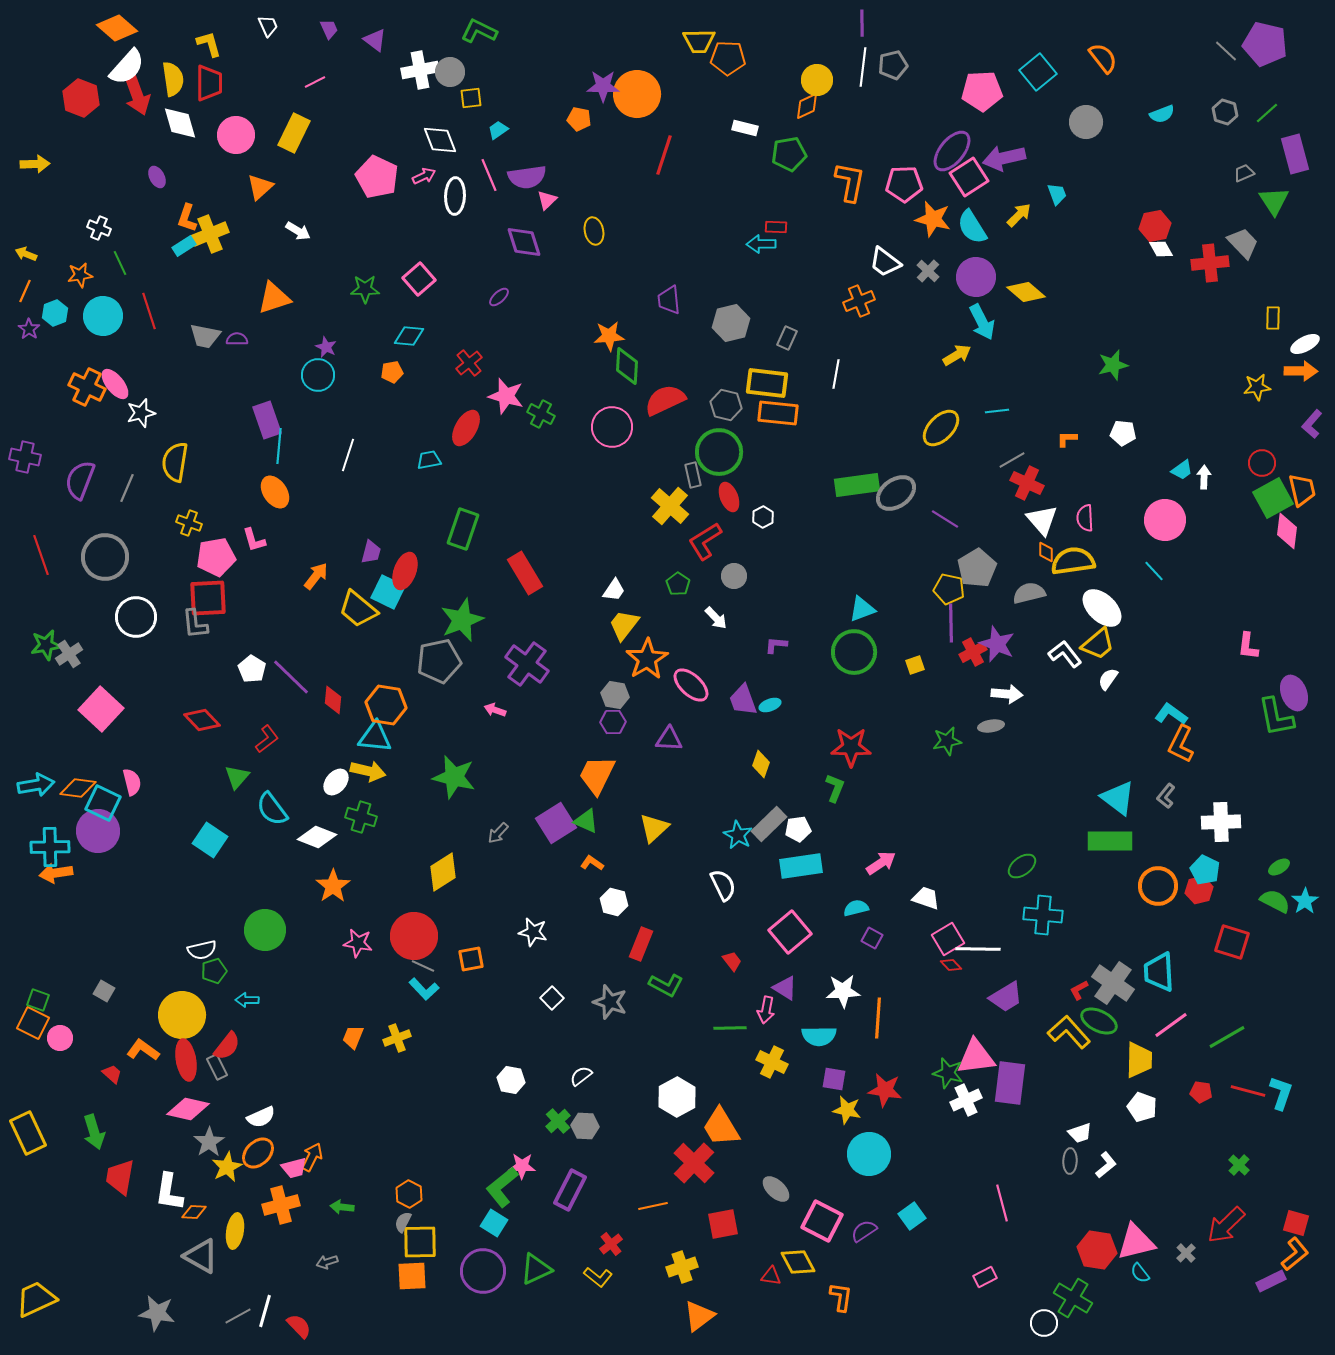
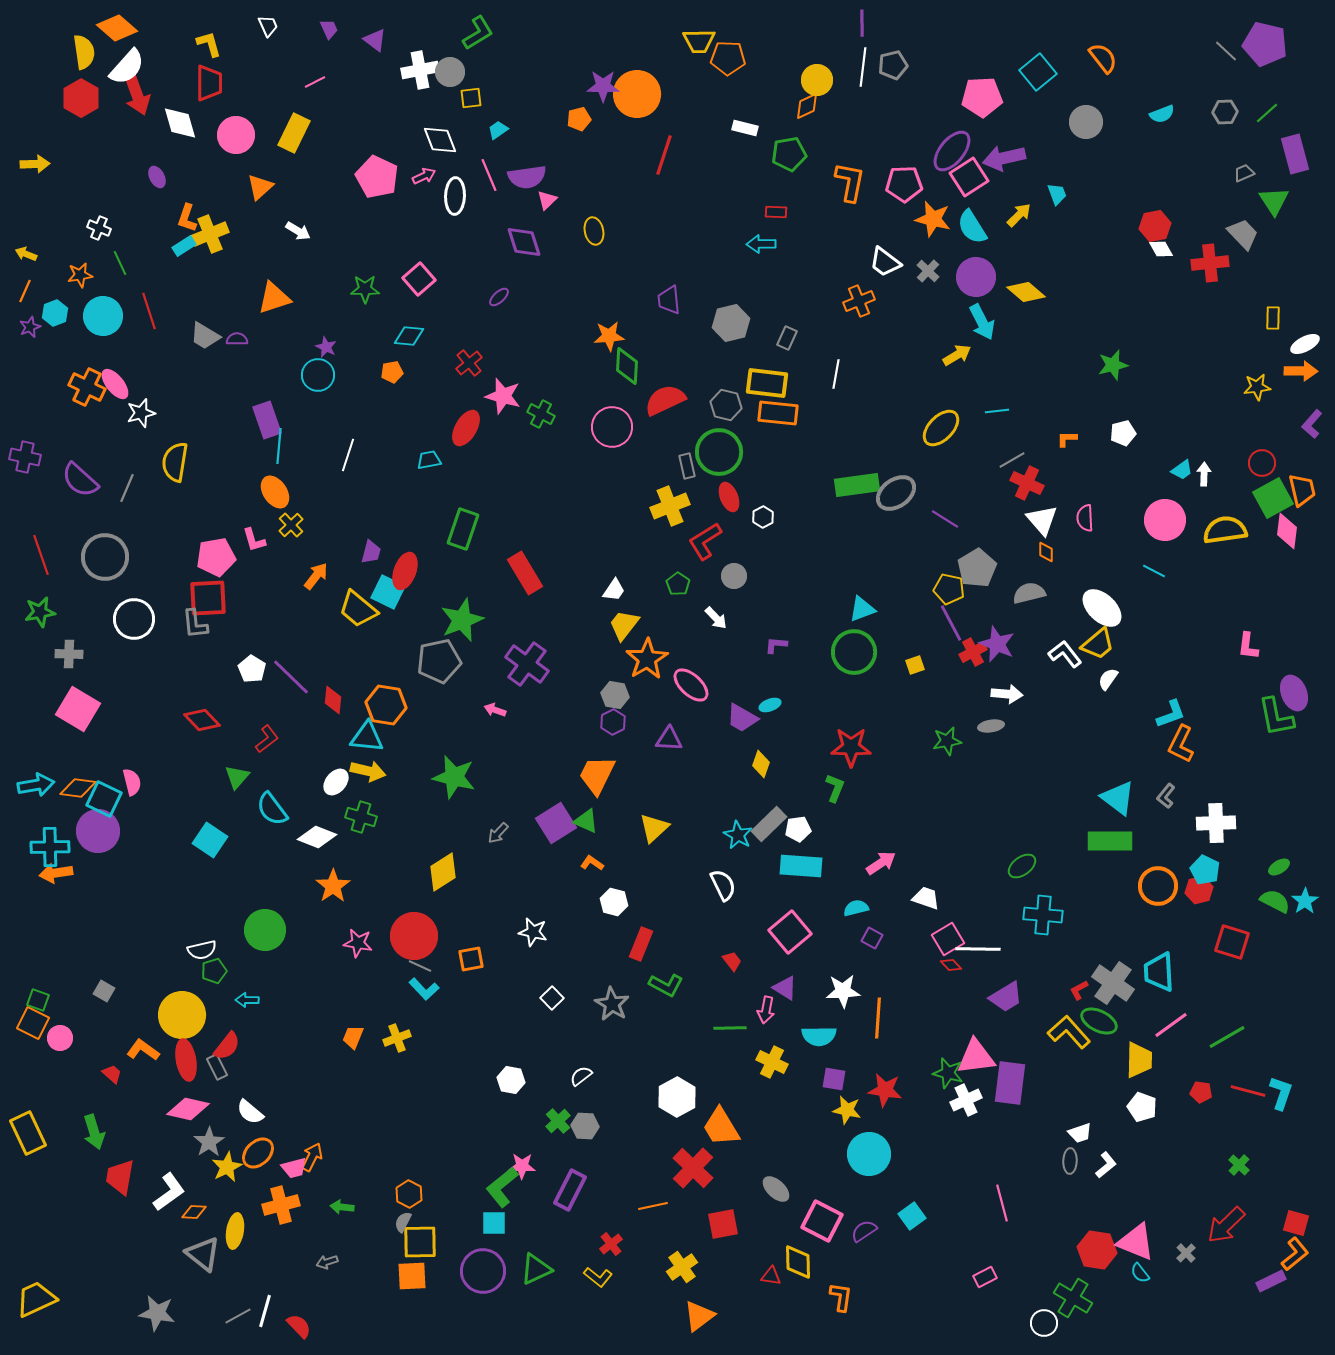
green L-shape at (479, 31): moved 1 px left, 2 px down; rotated 123 degrees clockwise
yellow semicircle at (173, 79): moved 89 px left, 27 px up
pink pentagon at (982, 91): moved 6 px down
red hexagon at (81, 98): rotated 9 degrees clockwise
gray hexagon at (1225, 112): rotated 20 degrees counterclockwise
orange pentagon at (579, 119): rotated 25 degrees counterclockwise
red rectangle at (776, 227): moved 15 px up
gray trapezoid at (1243, 243): moved 9 px up
purple star at (29, 329): moved 1 px right, 2 px up; rotated 15 degrees clockwise
gray trapezoid at (205, 336): rotated 20 degrees clockwise
pink star at (506, 396): moved 3 px left
white pentagon at (1123, 433): rotated 20 degrees counterclockwise
gray rectangle at (693, 475): moved 6 px left, 9 px up
white arrow at (1204, 477): moved 3 px up
purple semicircle at (80, 480): rotated 69 degrees counterclockwise
yellow cross at (670, 506): rotated 27 degrees clockwise
yellow cross at (189, 523): moved 102 px right, 2 px down; rotated 25 degrees clockwise
yellow semicircle at (1073, 561): moved 152 px right, 31 px up
cyan line at (1154, 571): rotated 20 degrees counterclockwise
white circle at (136, 617): moved 2 px left, 2 px down
purple line at (951, 623): rotated 27 degrees counterclockwise
green star at (46, 645): moved 6 px left, 33 px up
gray cross at (69, 654): rotated 36 degrees clockwise
purple trapezoid at (743, 700): moved 1 px left, 18 px down; rotated 40 degrees counterclockwise
pink square at (101, 709): moved 23 px left; rotated 12 degrees counterclockwise
cyan L-shape at (1171, 714): rotated 124 degrees clockwise
purple hexagon at (613, 722): rotated 25 degrees counterclockwise
cyan triangle at (375, 737): moved 8 px left
cyan square at (103, 803): moved 1 px right, 4 px up
white cross at (1221, 822): moved 5 px left, 1 px down
cyan rectangle at (801, 866): rotated 12 degrees clockwise
gray line at (423, 966): moved 3 px left
gray star at (610, 1002): moved 2 px right, 2 px down; rotated 12 degrees clockwise
white semicircle at (261, 1117): moved 11 px left, 5 px up; rotated 64 degrees clockwise
red cross at (694, 1163): moved 1 px left, 5 px down
white L-shape at (169, 1192): rotated 135 degrees counterclockwise
cyan square at (494, 1223): rotated 32 degrees counterclockwise
pink triangle at (1136, 1242): rotated 36 degrees clockwise
gray triangle at (201, 1256): moved 2 px right, 2 px up; rotated 9 degrees clockwise
yellow diamond at (798, 1262): rotated 27 degrees clockwise
yellow cross at (682, 1267): rotated 16 degrees counterclockwise
